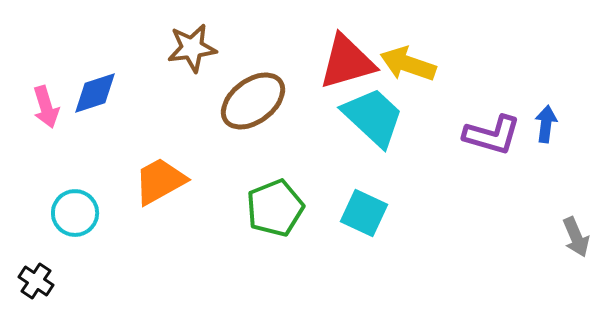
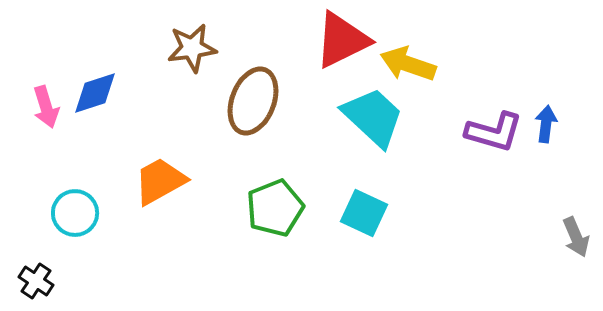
red triangle: moved 5 px left, 22 px up; rotated 10 degrees counterclockwise
brown ellipse: rotated 32 degrees counterclockwise
purple L-shape: moved 2 px right, 3 px up
